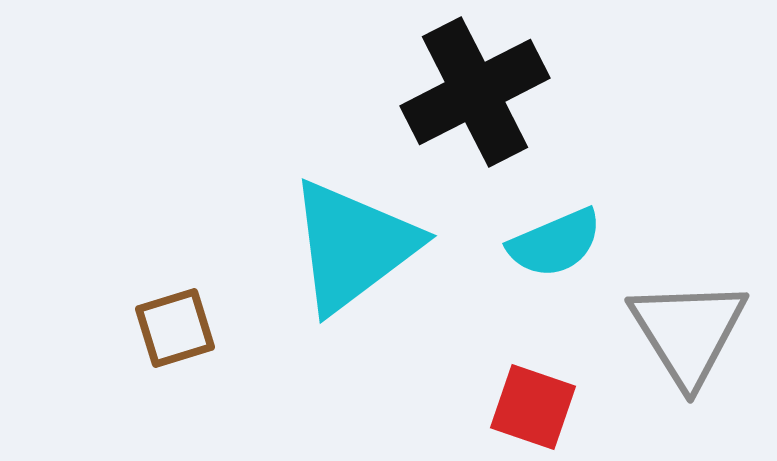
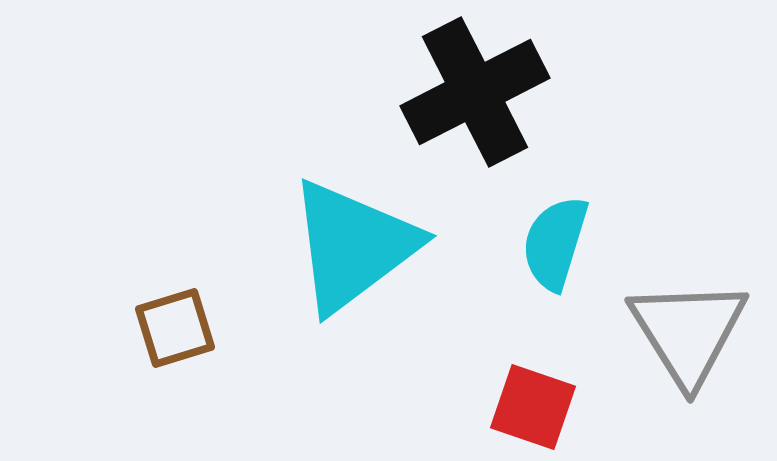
cyan semicircle: rotated 130 degrees clockwise
